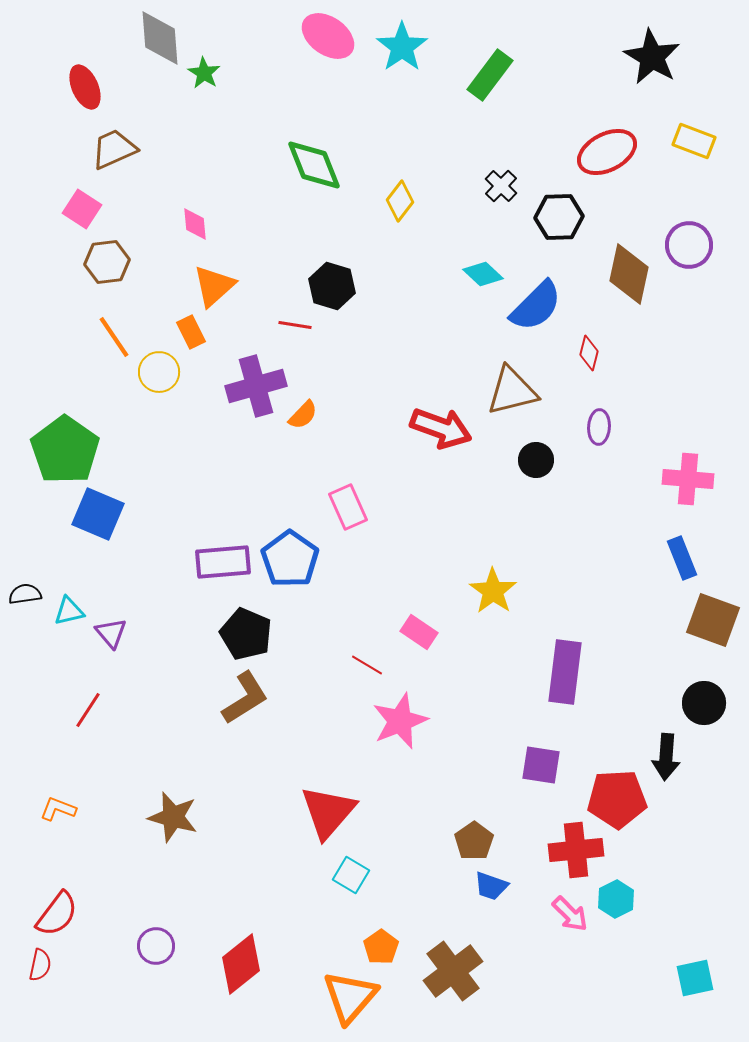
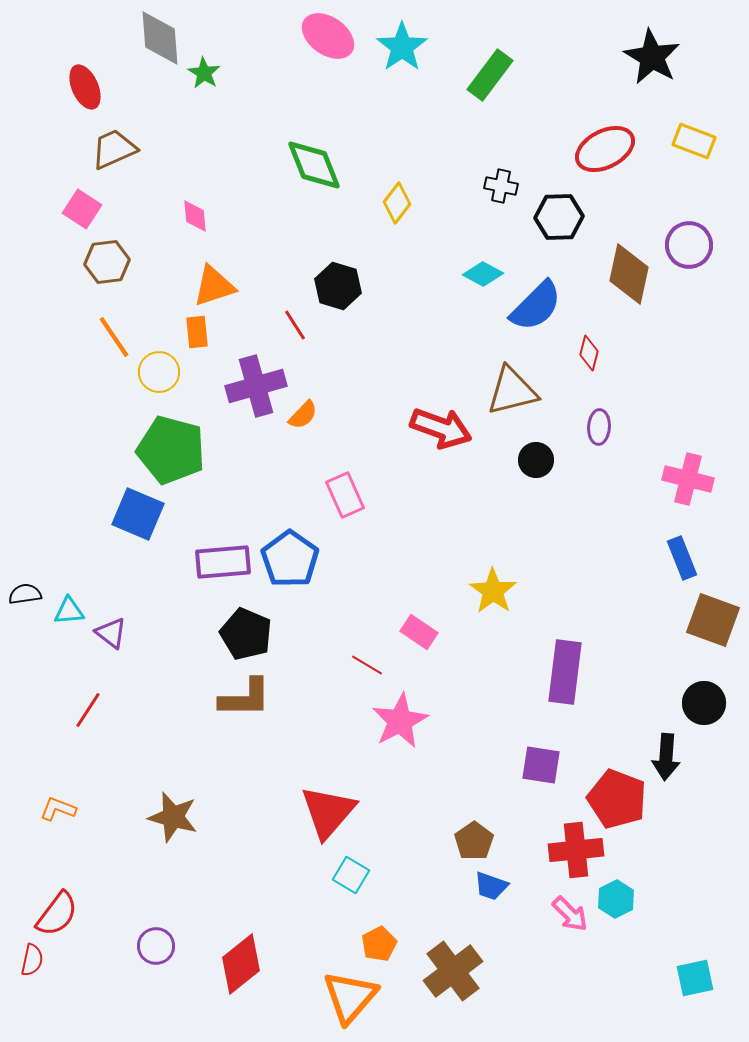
red ellipse at (607, 152): moved 2 px left, 3 px up
black cross at (501, 186): rotated 32 degrees counterclockwise
yellow diamond at (400, 201): moved 3 px left, 2 px down
pink diamond at (195, 224): moved 8 px up
cyan diamond at (483, 274): rotated 15 degrees counterclockwise
orange triangle at (214, 286): rotated 24 degrees clockwise
black hexagon at (332, 286): moved 6 px right
red line at (295, 325): rotated 48 degrees clockwise
orange rectangle at (191, 332): moved 6 px right; rotated 20 degrees clockwise
green pentagon at (65, 450): moved 106 px right; rotated 20 degrees counterclockwise
pink cross at (688, 479): rotated 9 degrees clockwise
pink rectangle at (348, 507): moved 3 px left, 12 px up
blue square at (98, 514): moved 40 px right
cyan triangle at (69, 611): rotated 8 degrees clockwise
purple triangle at (111, 633): rotated 12 degrees counterclockwise
brown L-shape at (245, 698): rotated 32 degrees clockwise
pink star at (400, 721): rotated 6 degrees counterclockwise
red pentagon at (617, 799): rotated 24 degrees clockwise
orange pentagon at (381, 947): moved 2 px left, 3 px up; rotated 8 degrees clockwise
red semicircle at (40, 965): moved 8 px left, 5 px up
